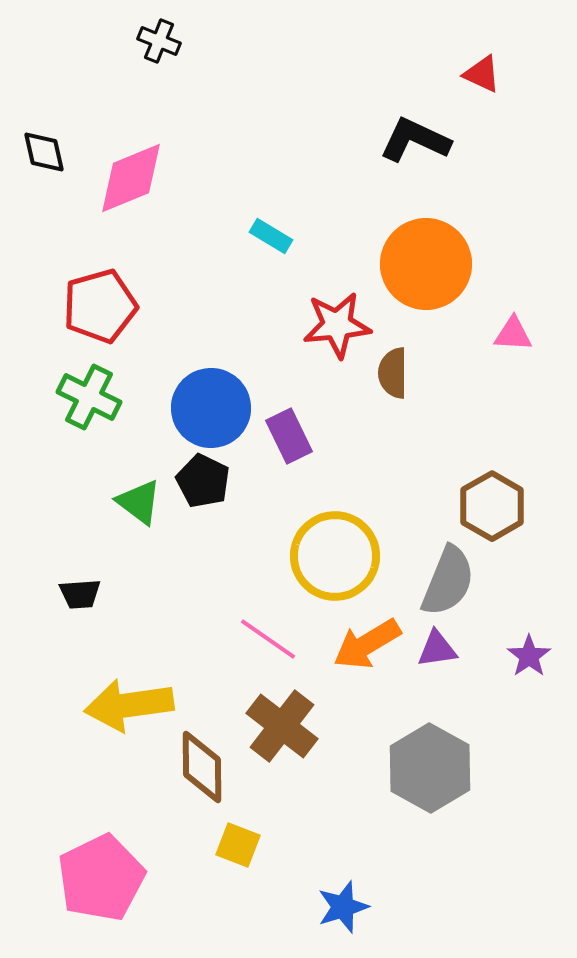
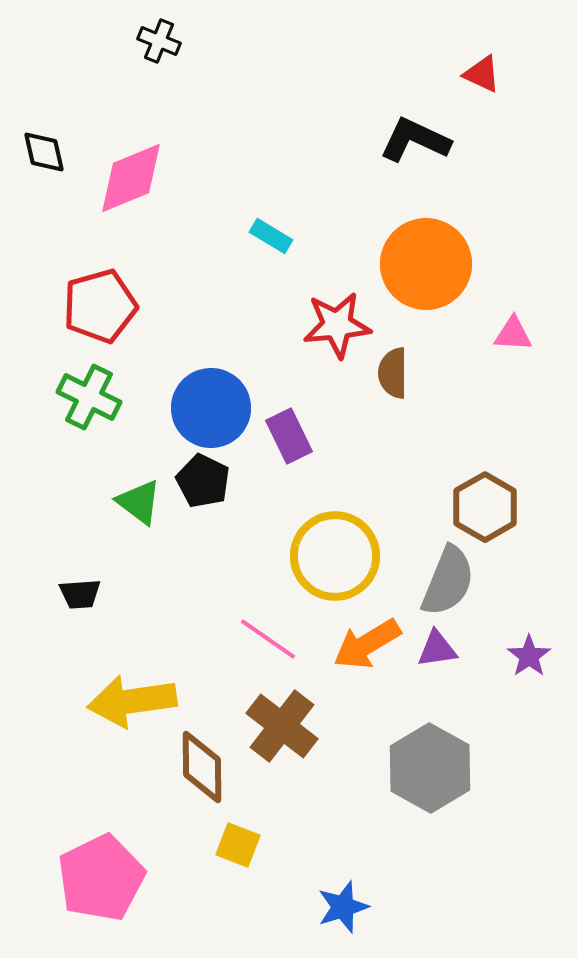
brown hexagon: moved 7 px left, 1 px down
yellow arrow: moved 3 px right, 4 px up
